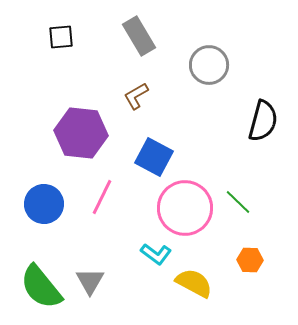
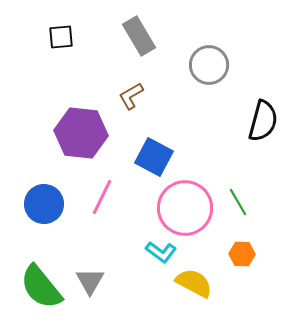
brown L-shape: moved 5 px left
green line: rotated 16 degrees clockwise
cyan L-shape: moved 5 px right, 2 px up
orange hexagon: moved 8 px left, 6 px up
